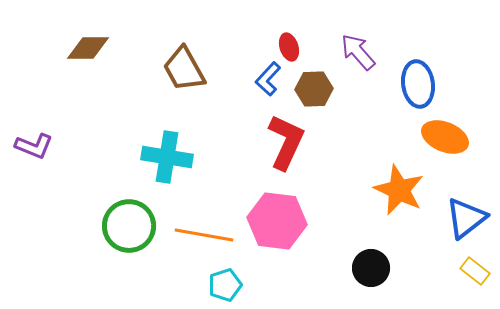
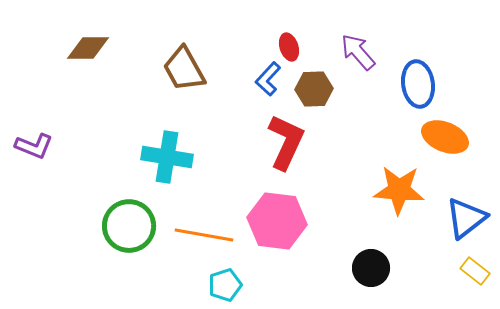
orange star: rotated 21 degrees counterclockwise
